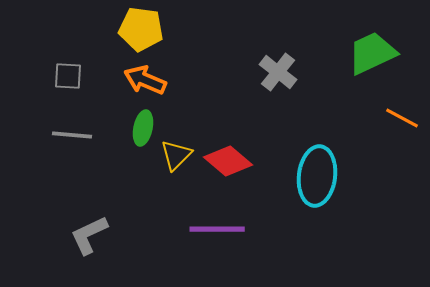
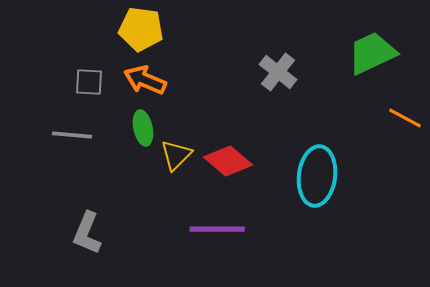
gray square: moved 21 px right, 6 px down
orange line: moved 3 px right
green ellipse: rotated 24 degrees counterclockwise
gray L-shape: moved 2 px left, 2 px up; rotated 42 degrees counterclockwise
